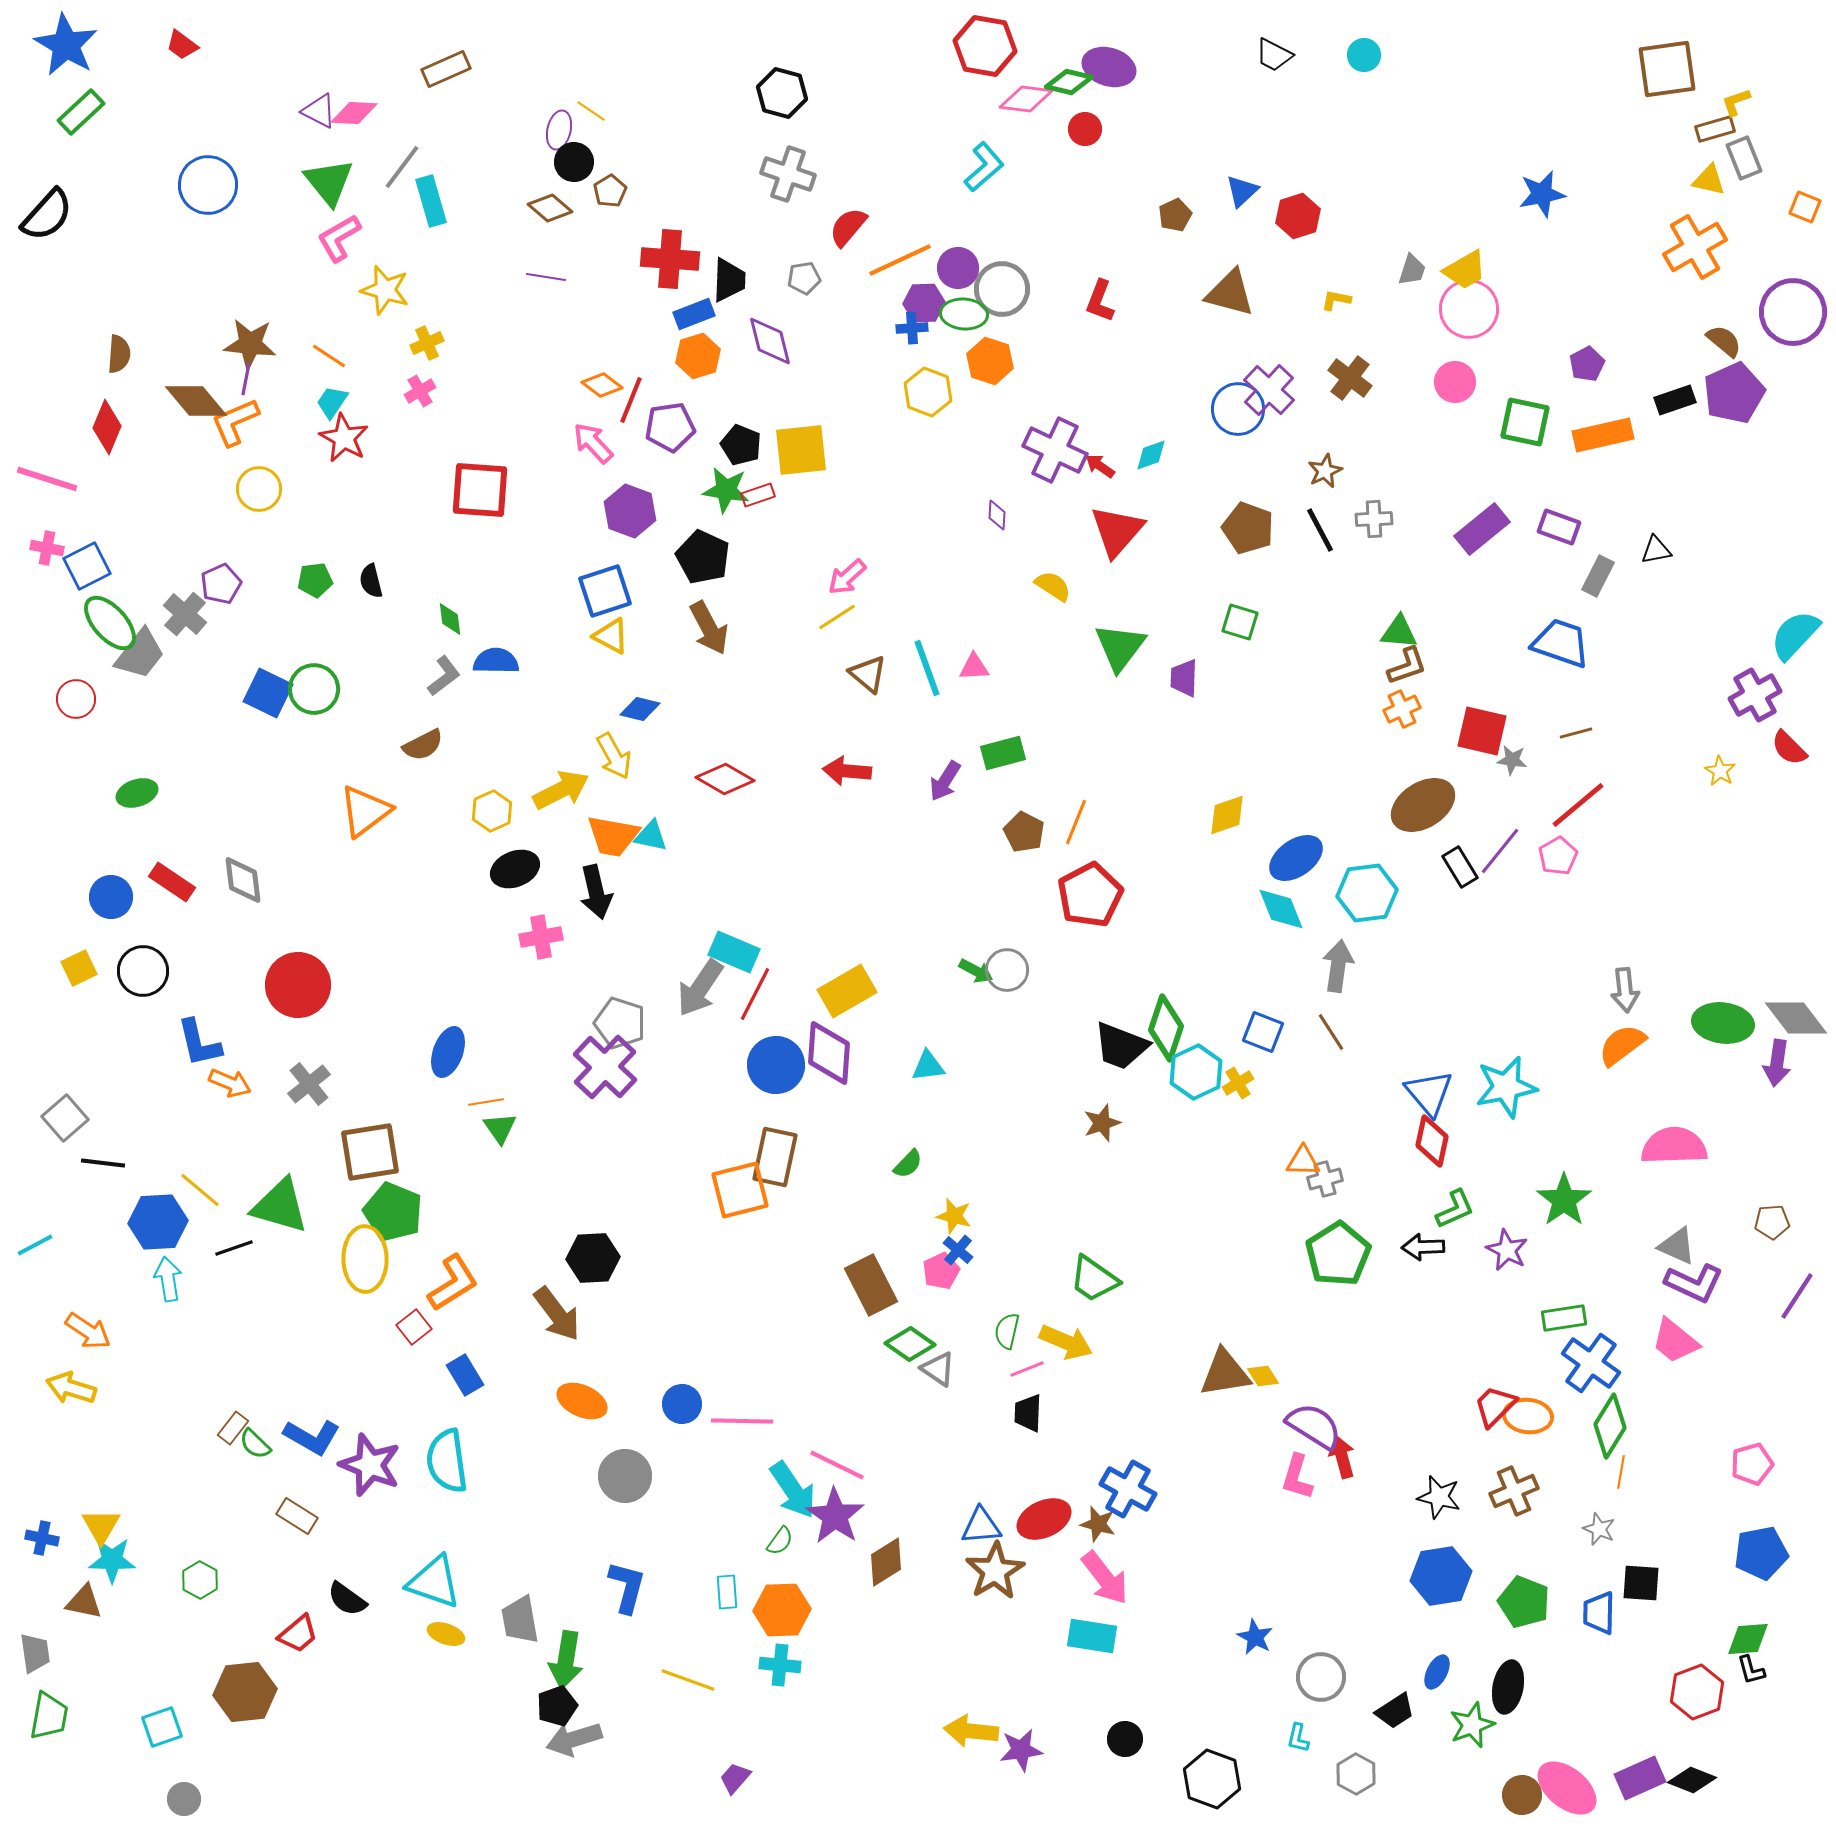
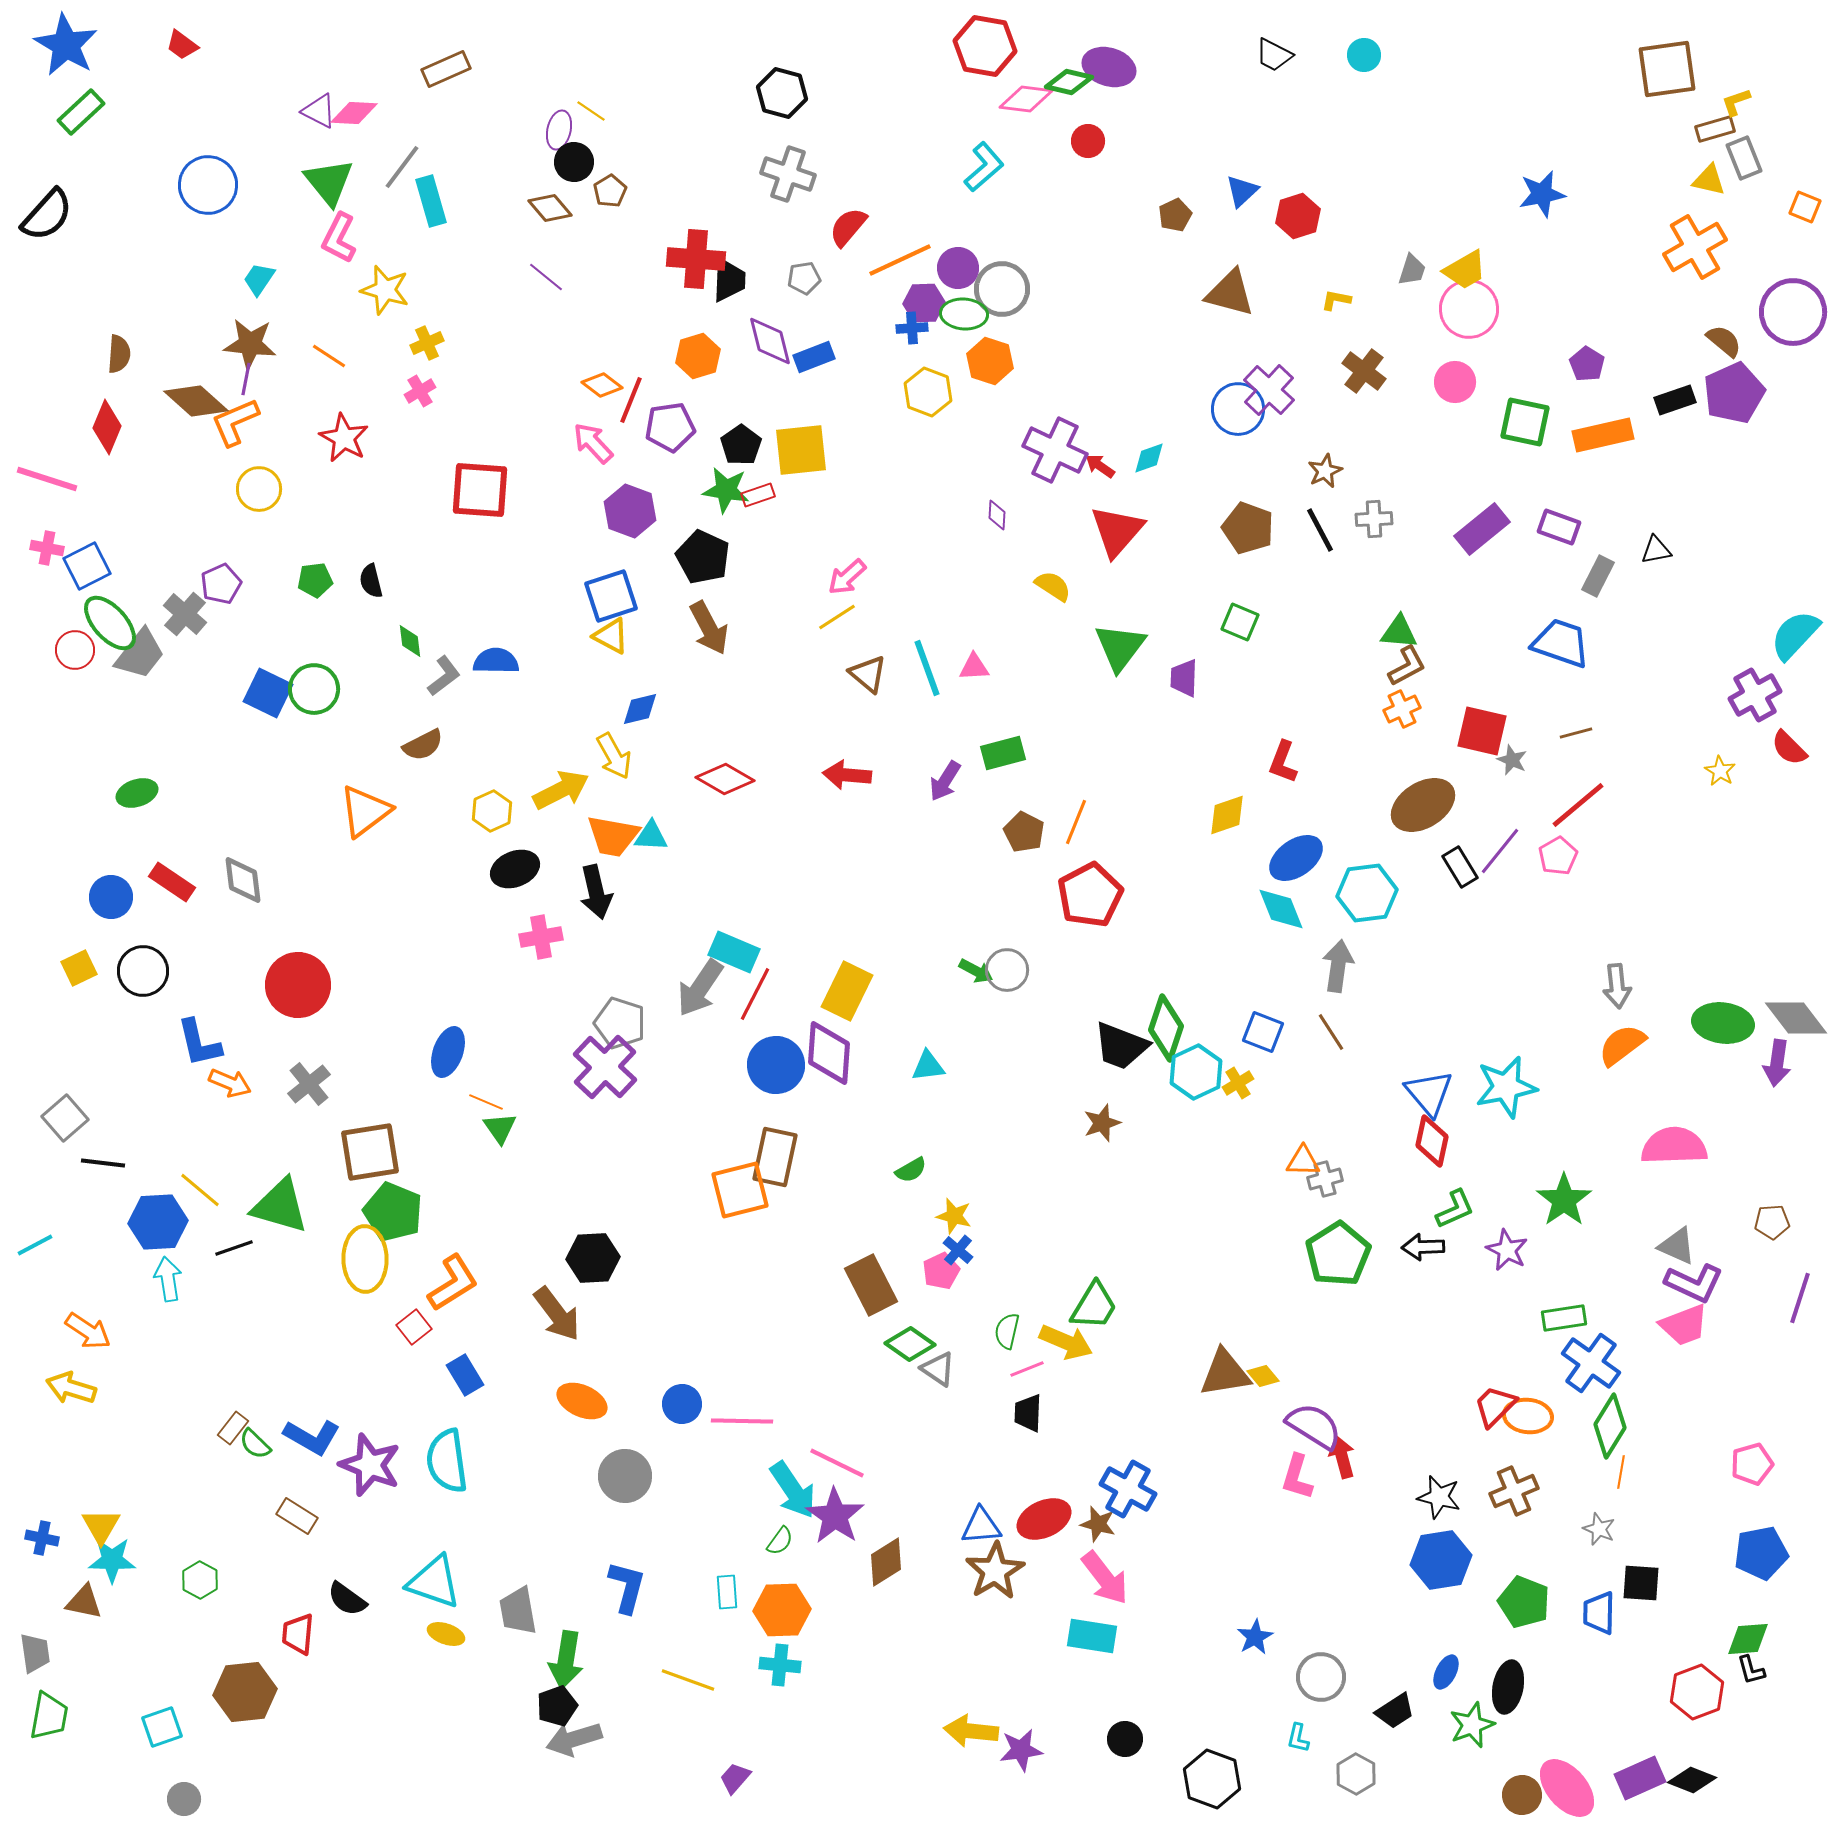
red circle at (1085, 129): moved 3 px right, 12 px down
brown diamond at (550, 208): rotated 9 degrees clockwise
pink L-shape at (339, 238): rotated 33 degrees counterclockwise
red cross at (670, 259): moved 26 px right
purple line at (546, 277): rotated 30 degrees clockwise
red L-shape at (1100, 301): moved 183 px right, 461 px down
blue rectangle at (694, 314): moved 120 px right, 43 px down
purple pentagon at (1587, 364): rotated 12 degrees counterclockwise
brown cross at (1350, 378): moved 14 px right, 7 px up
brown diamond at (196, 401): rotated 8 degrees counterclockwise
cyan trapezoid at (332, 402): moved 73 px left, 123 px up
black pentagon at (741, 445): rotated 15 degrees clockwise
cyan diamond at (1151, 455): moved 2 px left, 3 px down
blue square at (605, 591): moved 6 px right, 5 px down
green diamond at (450, 619): moved 40 px left, 22 px down
green square at (1240, 622): rotated 6 degrees clockwise
brown L-shape at (1407, 666): rotated 9 degrees counterclockwise
red circle at (76, 699): moved 1 px left, 49 px up
blue diamond at (640, 709): rotated 27 degrees counterclockwise
gray star at (1512, 760): rotated 16 degrees clockwise
red arrow at (847, 771): moved 4 px down
cyan triangle at (651, 836): rotated 9 degrees counterclockwise
gray arrow at (1625, 990): moved 8 px left, 4 px up
yellow rectangle at (847, 991): rotated 34 degrees counterclockwise
orange line at (486, 1102): rotated 32 degrees clockwise
green semicircle at (908, 1164): moved 3 px right, 6 px down; rotated 16 degrees clockwise
green trapezoid at (1094, 1279): moved 27 px down; rotated 94 degrees counterclockwise
purple line at (1797, 1296): moved 3 px right, 2 px down; rotated 15 degrees counterclockwise
pink trapezoid at (1675, 1341): moved 9 px right, 16 px up; rotated 60 degrees counterclockwise
yellow diamond at (1263, 1376): rotated 8 degrees counterclockwise
pink line at (837, 1465): moved 2 px up
blue hexagon at (1441, 1576): moved 16 px up
gray trapezoid at (520, 1620): moved 2 px left, 9 px up
red trapezoid at (298, 1634): rotated 135 degrees clockwise
blue star at (1255, 1637): rotated 15 degrees clockwise
blue ellipse at (1437, 1672): moved 9 px right
pink ellipse at (1567, 1788): rotated 10 degrees clockwise
